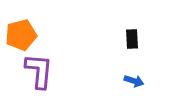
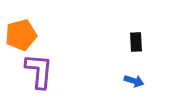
black rectangle: moved 4 px right, 3 px down
